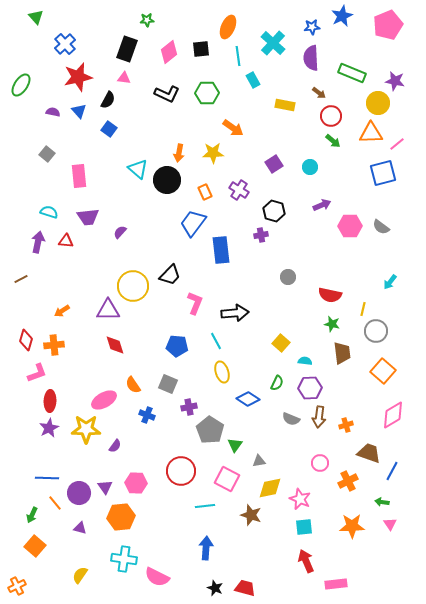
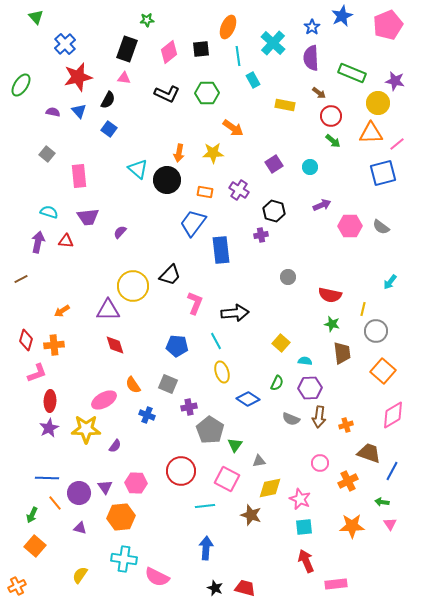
blue star at (312, 27): rotated 28 degrees counterclockwise
orange rectangle at (205, 192): rotated 56 degrees counterclockwise
